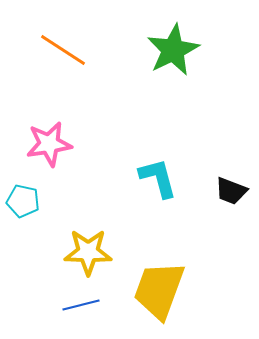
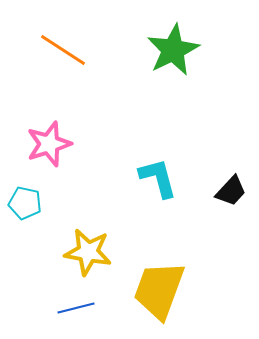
pink star: rotated 9 degrees counterclockwise
black trapezoid: rotated 68 degrees counterclockwise
cyan pentagon: moved 2 px right, 2 px down
yellow star: rotated 9 degrees clockwise
blue line: moved 5 px left, 3 px down
